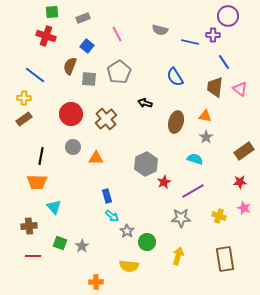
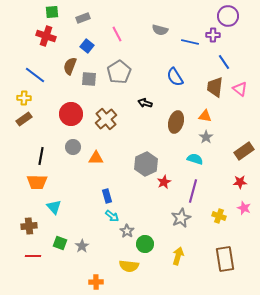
purple line at (193, 191): rotated 45 degrees counterclockwise
gray star at (181, 218): rotated 24 degrees counterclockwise
green circle at (147, 242): moved 2 px left, 2 px down
